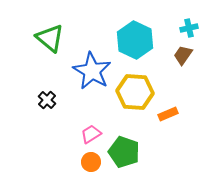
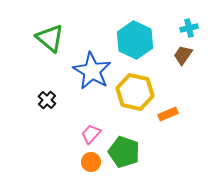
yellow hexagon: rotated 9 degrees clockwise
pink trapezoid: rotated 15 degrees counterclockwise
